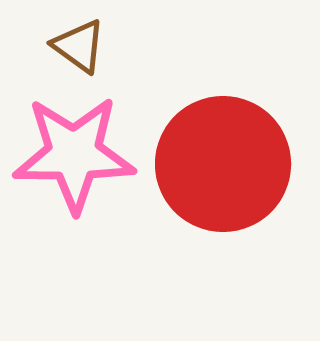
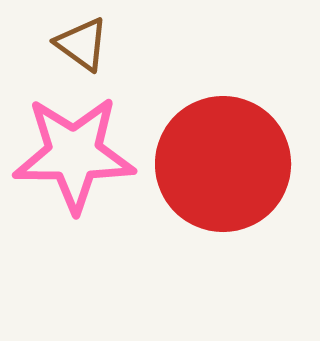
brown triangle: moved 3 px right, 2 px up
